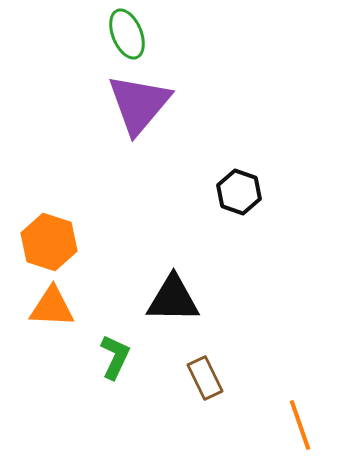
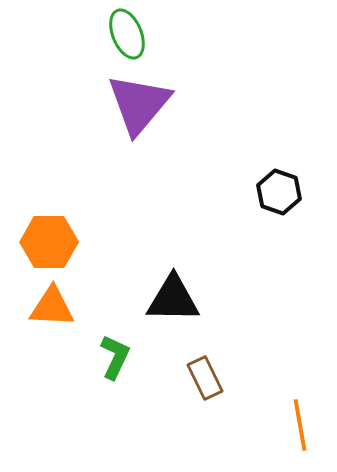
black hexagon: moved 40 px right
orange hexagon: rotated 18 degrees counterclockwise
orange line: rotated 9 degrees clockwise
